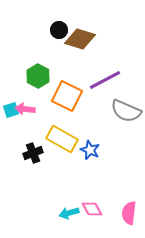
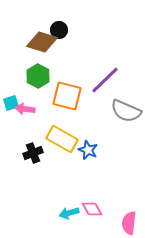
brown diamond: moved 38 px left, 3 px down
purple line: rotated 16 degrees counterclockwise
orange square: rotated 12 degrees counterclockwise
cyan square: moved 7 px up
blue star: moved 2 px left
pink semicircle: moved 10 px down
